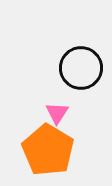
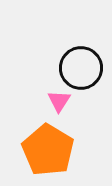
pink triangle: moved 2 px right, 12 px up
